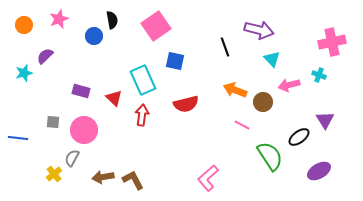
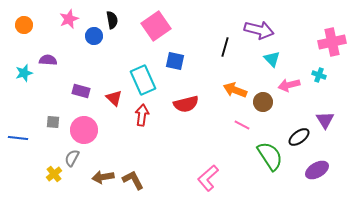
pink star: moved 10 px right
black line: rotated 36 degrees clockwise
purple semicircle: moved 3 px right, 4 px down; rotated 48 degrees clockwise
purple ellipse: moved 2 px left, 1 px up
